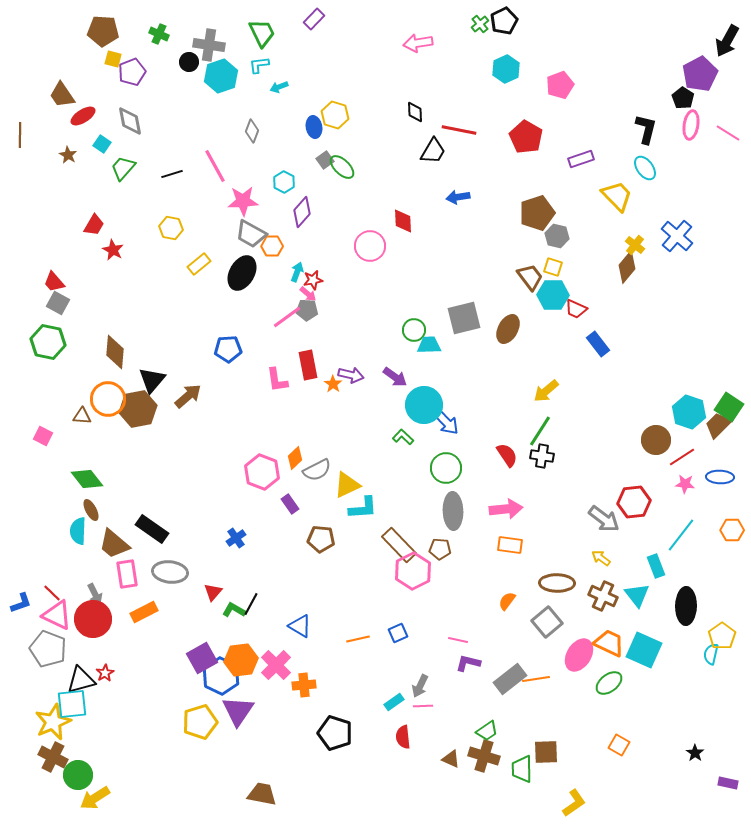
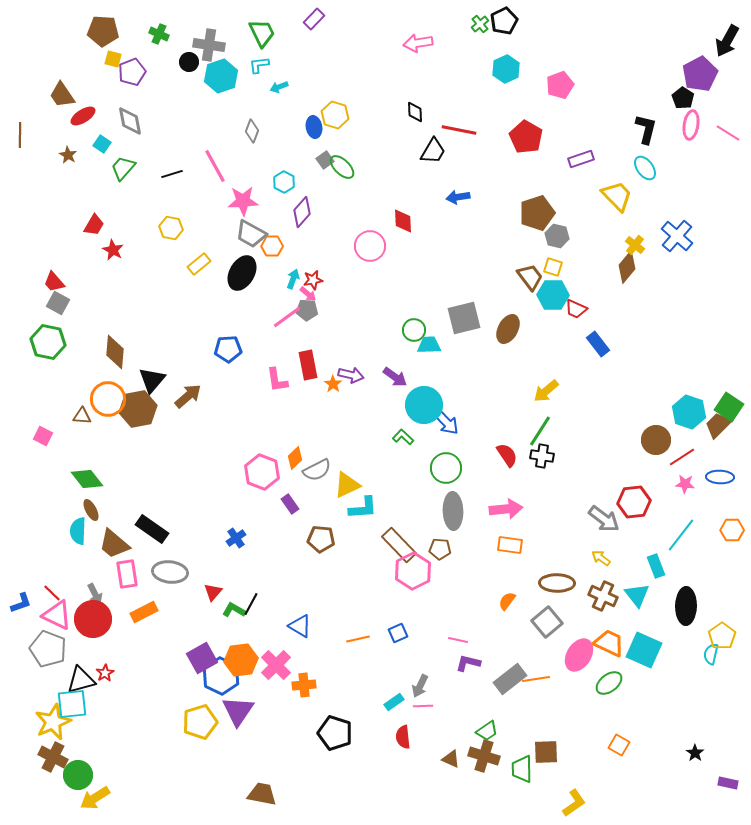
cyan arrow at (297, 272): moved 4 px left, 7 px down
